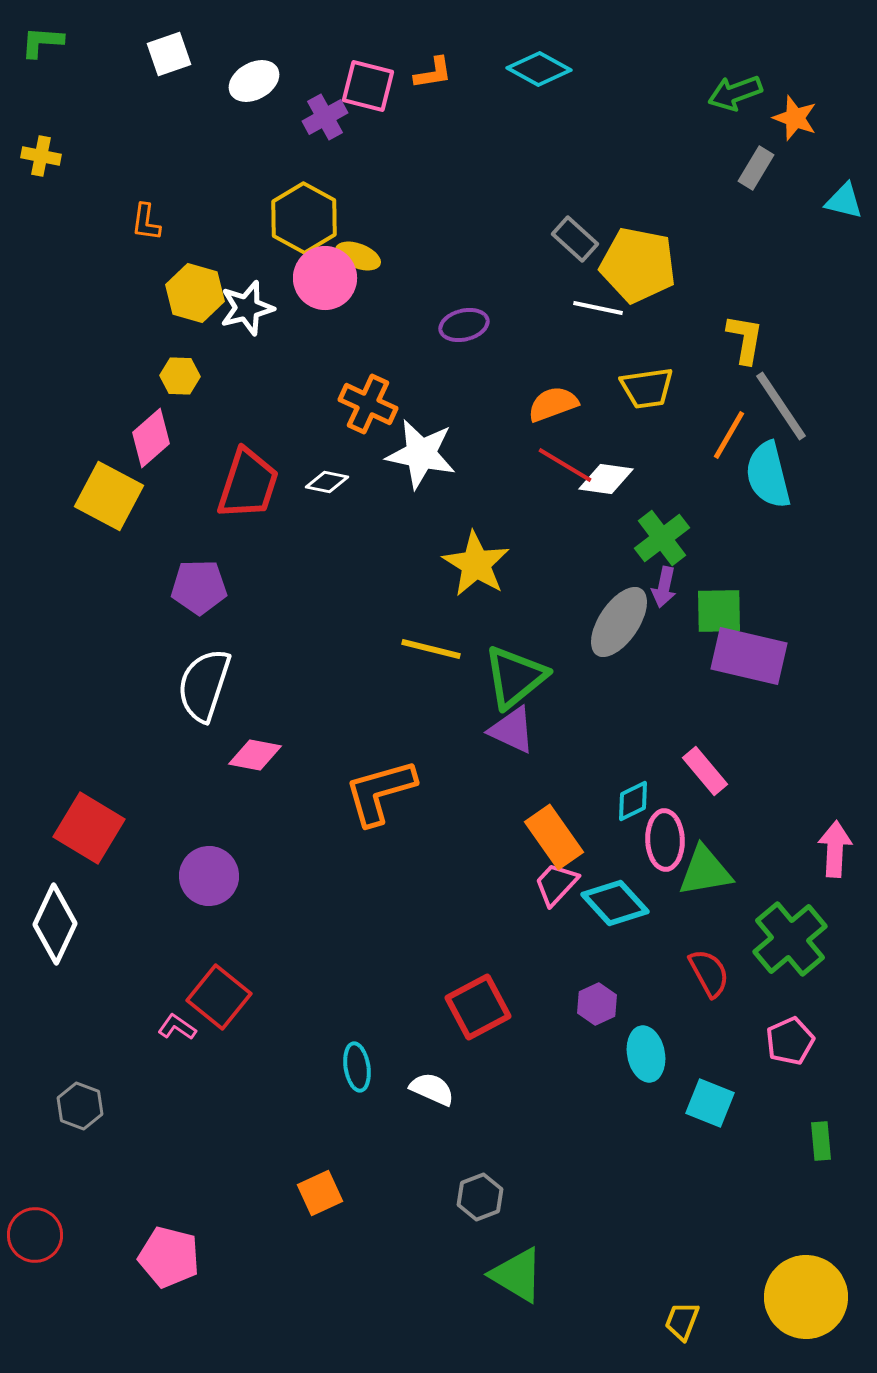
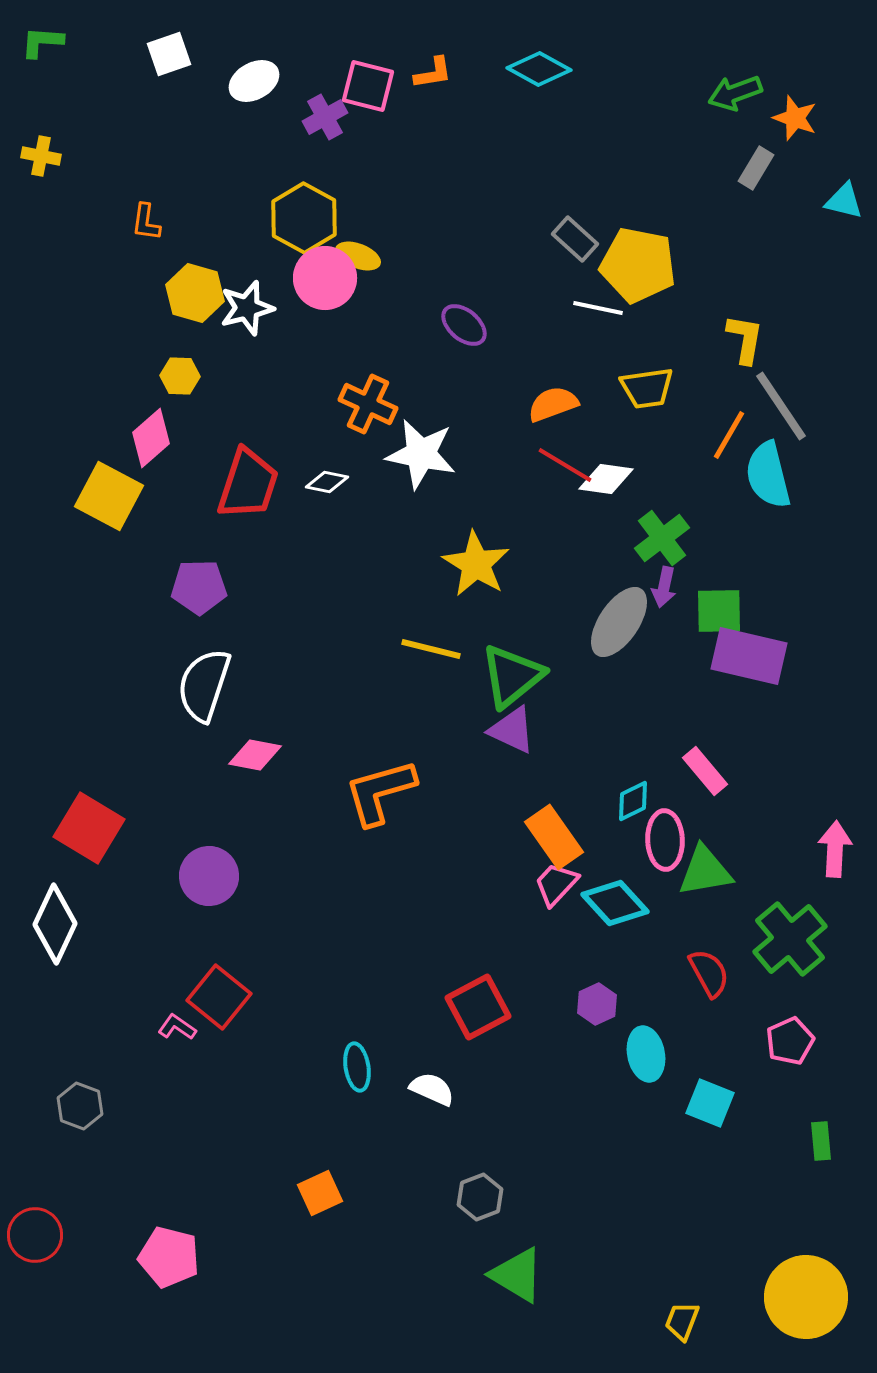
purple ellipse at (464, 325): rotated 54 degrees clockwise
green triangle at (515, 677): moved 3 px left, 1 px up
